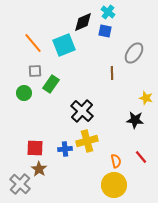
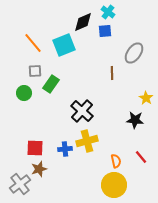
blue square: rotated 16 degrees counterclockwise
yellow star: rotated 16 degrees clockwise
brown star: rotated 21 degrees clockwise
gray cross: rotated 10 degrees clockwise
